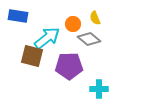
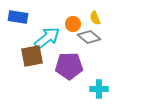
blue rectangle: moved 1 px down
gray diamond: moved 2 px up
brown square: rotated 25 degrees counterclockwise
